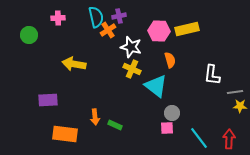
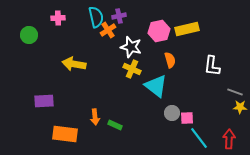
pink hexagon: rotated 15 degrees counterclockwise
white L-shape: moved 9 px up
gray line: rotated 28 degrees clockwise
purple rectangle: moved 4 px left, 1 px down
yellow star: moved 1 px down
pink square: moved 20 px right, 10 px up
